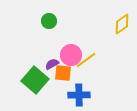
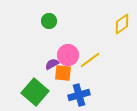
pink circle: moved 3 px left
yellow line: moved 4 px right
green square: moved 12 px down
blue cross: rotated 15 degrees counterclockwise
